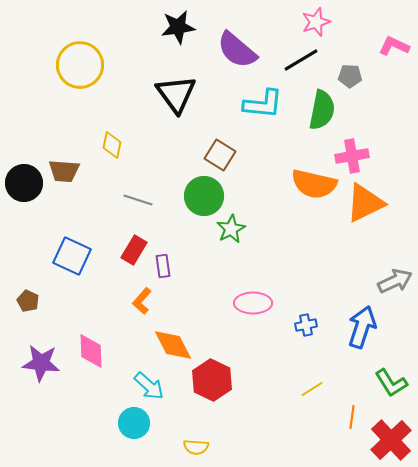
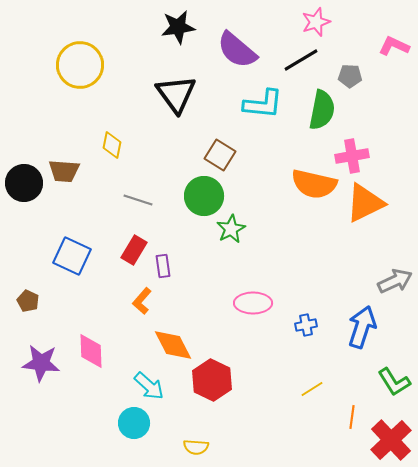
green L-shape: moved 3 px right, 1 px up
